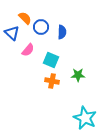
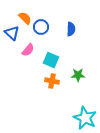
blue semicircle: moved 9 px right, 3 px up
